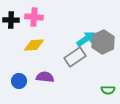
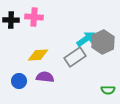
yellow diamond: moved 4 px right, 10 px down
